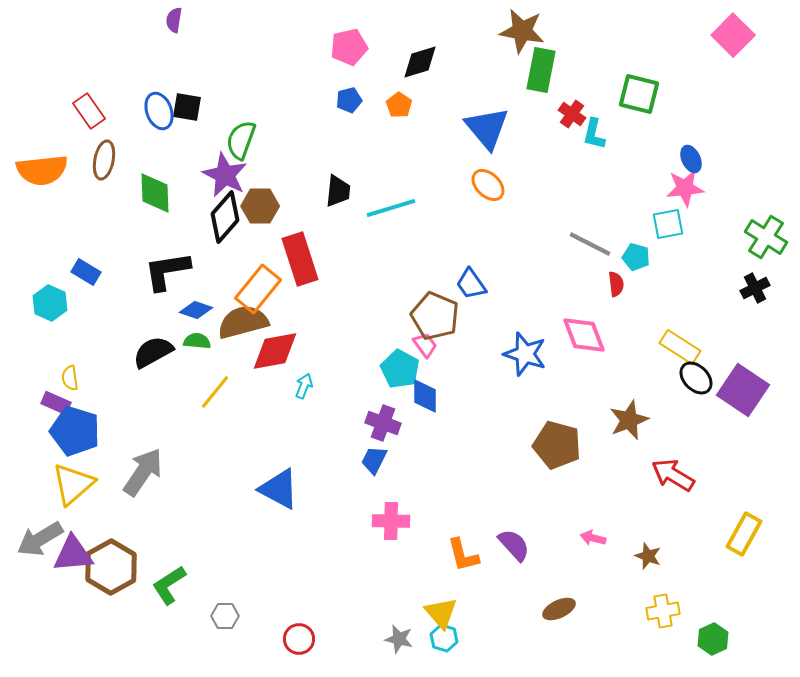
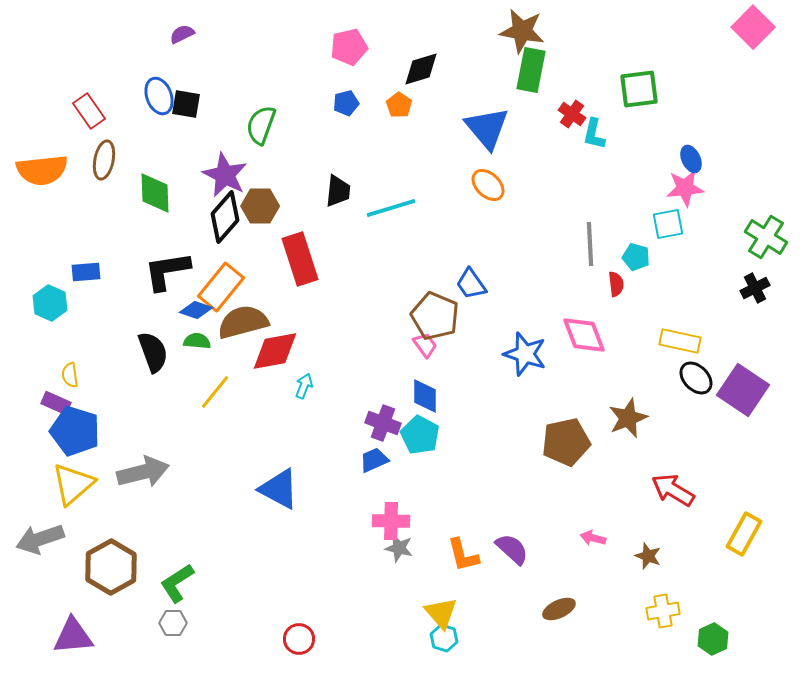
purple semicircle at (174, 20): moved 8 px right, 14 px down; rotated 55 degrees clockwise
pink square at (733, 35): moved 20 px right, 8 px up
black diamond at (420, 62): moved 1 px right, 7 px down
green rectangle at (541, 70): moved 10 px left
green square at (639, 94): moved 5 px up; rotated 21 degrees counterclockwise
blue pentagon at (349, 100): moved 3 px left, 3 px down
black square at (187, 107): moved 1 px left, 3 px up
blue ellipse at (159, 111): moved 15 px up
green semicircle at (241, 140): moved 20 px right, 15 px up
gray line at (590, 244): rotated 60 degrees clockwise
blue rectangle at (86, 272): rotated 36 degrees counterclockwise
orange rectangle at (258, 289): moved 37 px left, 2 px up
yellow rectangle at (680, 347): moved 6 px up; rotated 21 degrees counterclockwise
black semicircle at (153, 352): rotated 99 degrees clockwise
cyan pentagon at (400, 369): moved 20 px right, 66 px down
yellow semicircle at (70, 378): moved 3 px up
brown star at (629, 420): moved 1 px left, 2 px up
brown pentagon at (557, 445): moved 9 px right, 3 px up; rotated 27 degrees counterclockwise
blue trapezoid at (374, 460): rotated 40 degrees clockwise
gray arrow at (143, 472): rotated 42 degrees clockwise
red arrow at (673, 475): moved 15 px down
gray arrow at (40, 539): rotated 12 degrees clockwise
purple semicircle at (514, 545): moved 2 px left, 4 px down; rotated 6 degrees counterclockwise
purple triangle at (73, 554): moved 82 px down
green L-shape at (169, 585): moved 8 px right, 2 px up
gray hexagon at (225, 616): moved 52 px left, 7 px down
gray star at (399, 639): moved 91 px up
